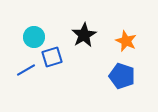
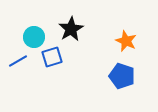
black star: moved 13 px left, 6 px up
blue line: moved 8 px left, 9 px up
